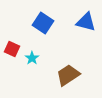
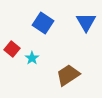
blue triangle: rotated 45 degrees clockwise
red square: rotated 14 degrees clockwise
